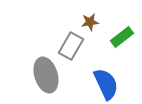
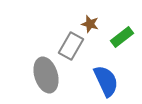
brown star: moved 2 px down; rotated 24 degrees clockwise
blue semicircle: moved 3 px up
